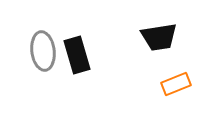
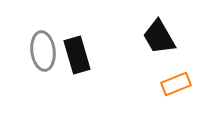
black trapezoid: rotated 69 degrees clockwise
